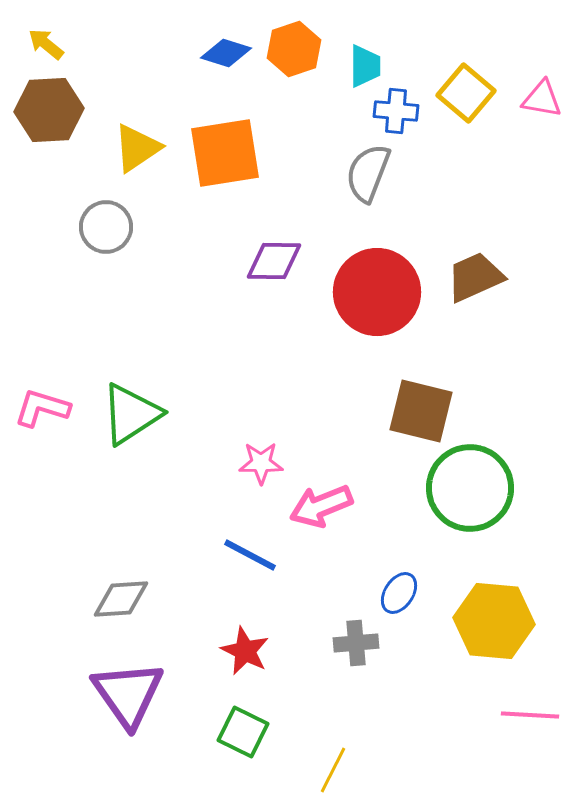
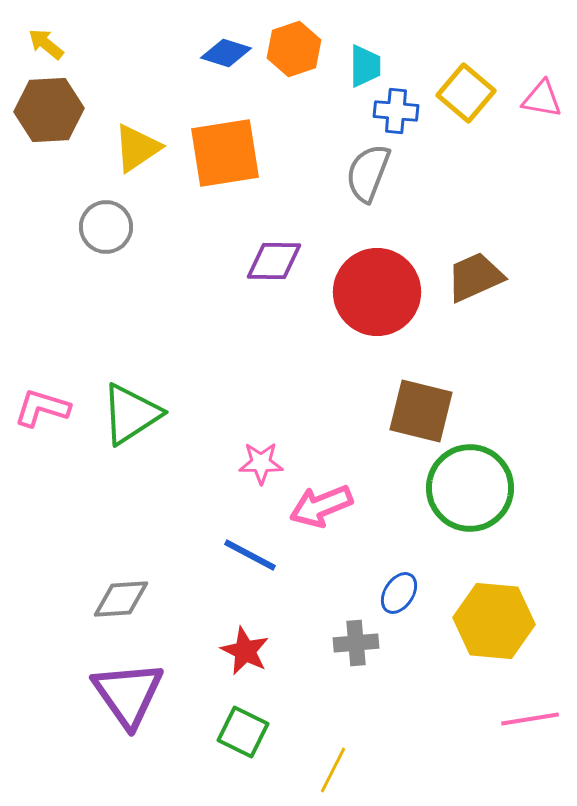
pink line: moved 4 px down; rotated 12 degrees counterclockwise
